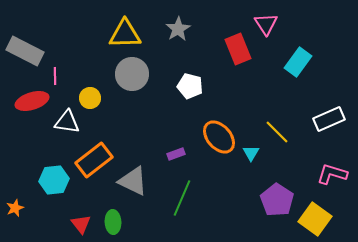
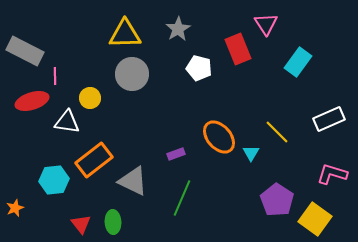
white pentagon: moved 9 px right, 18 px up
